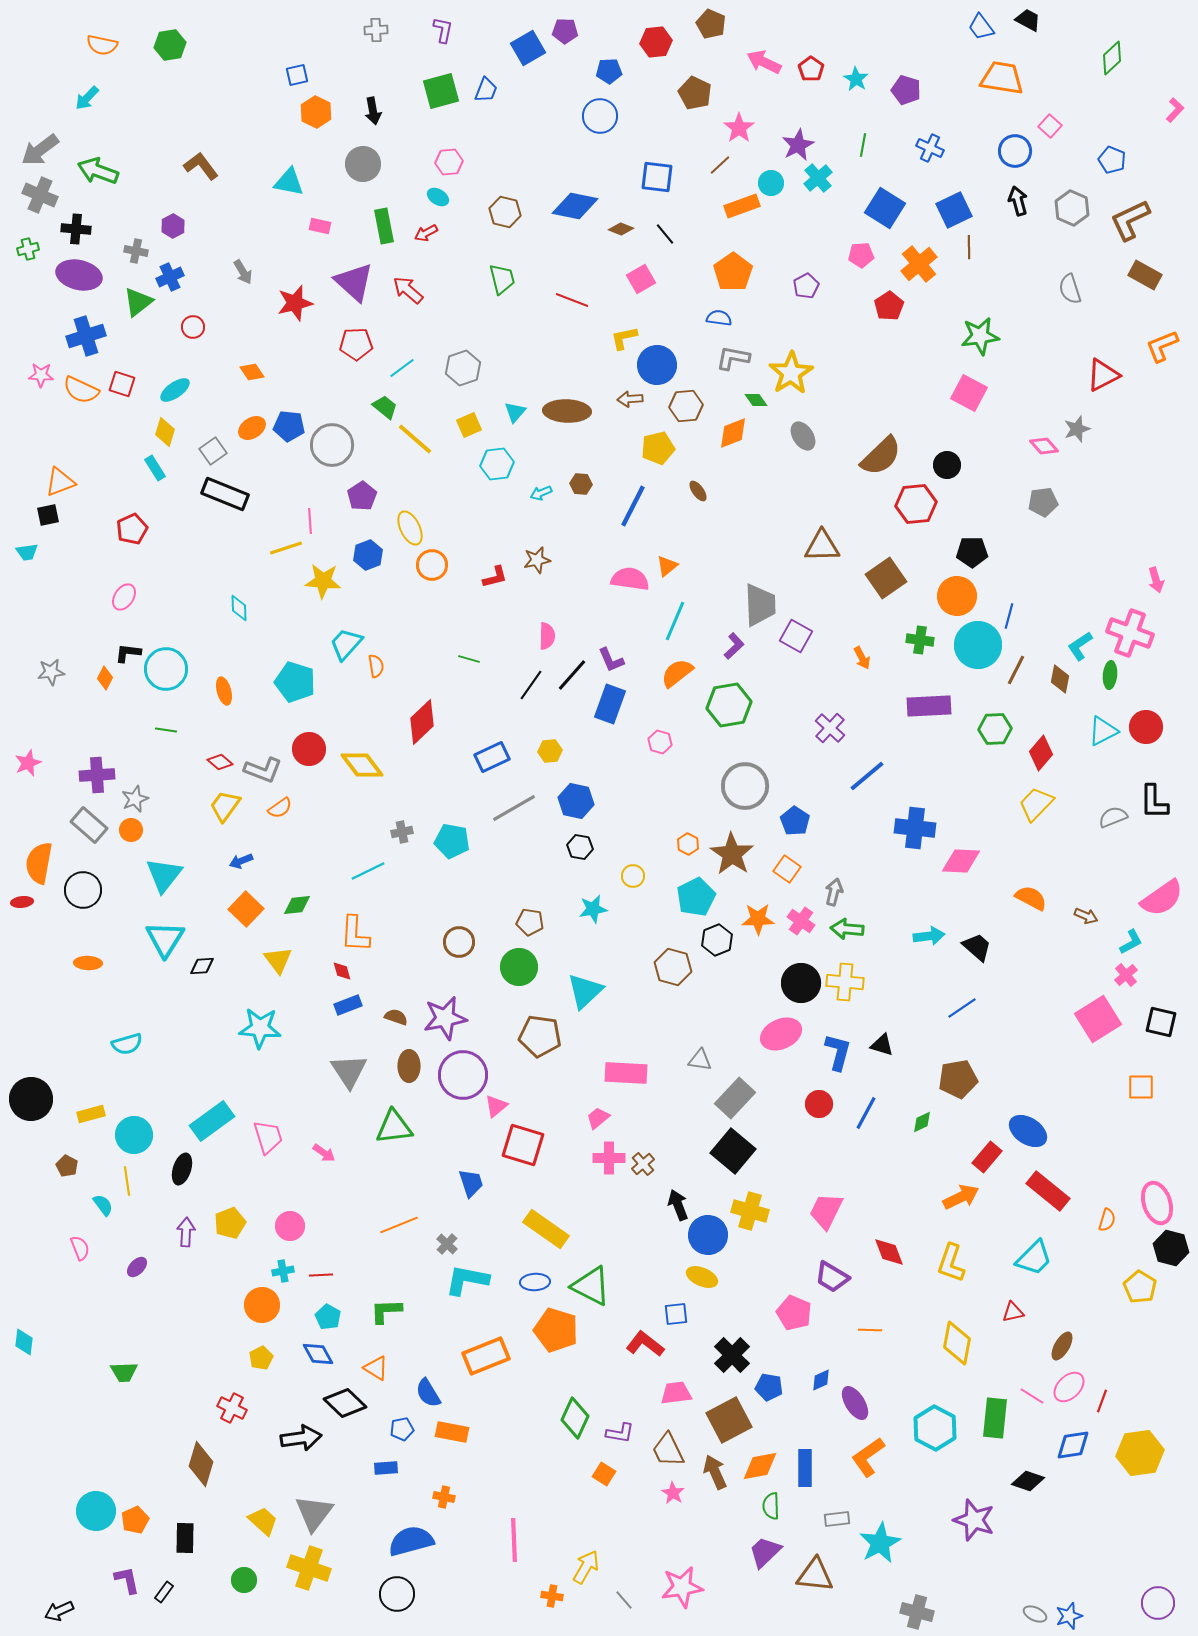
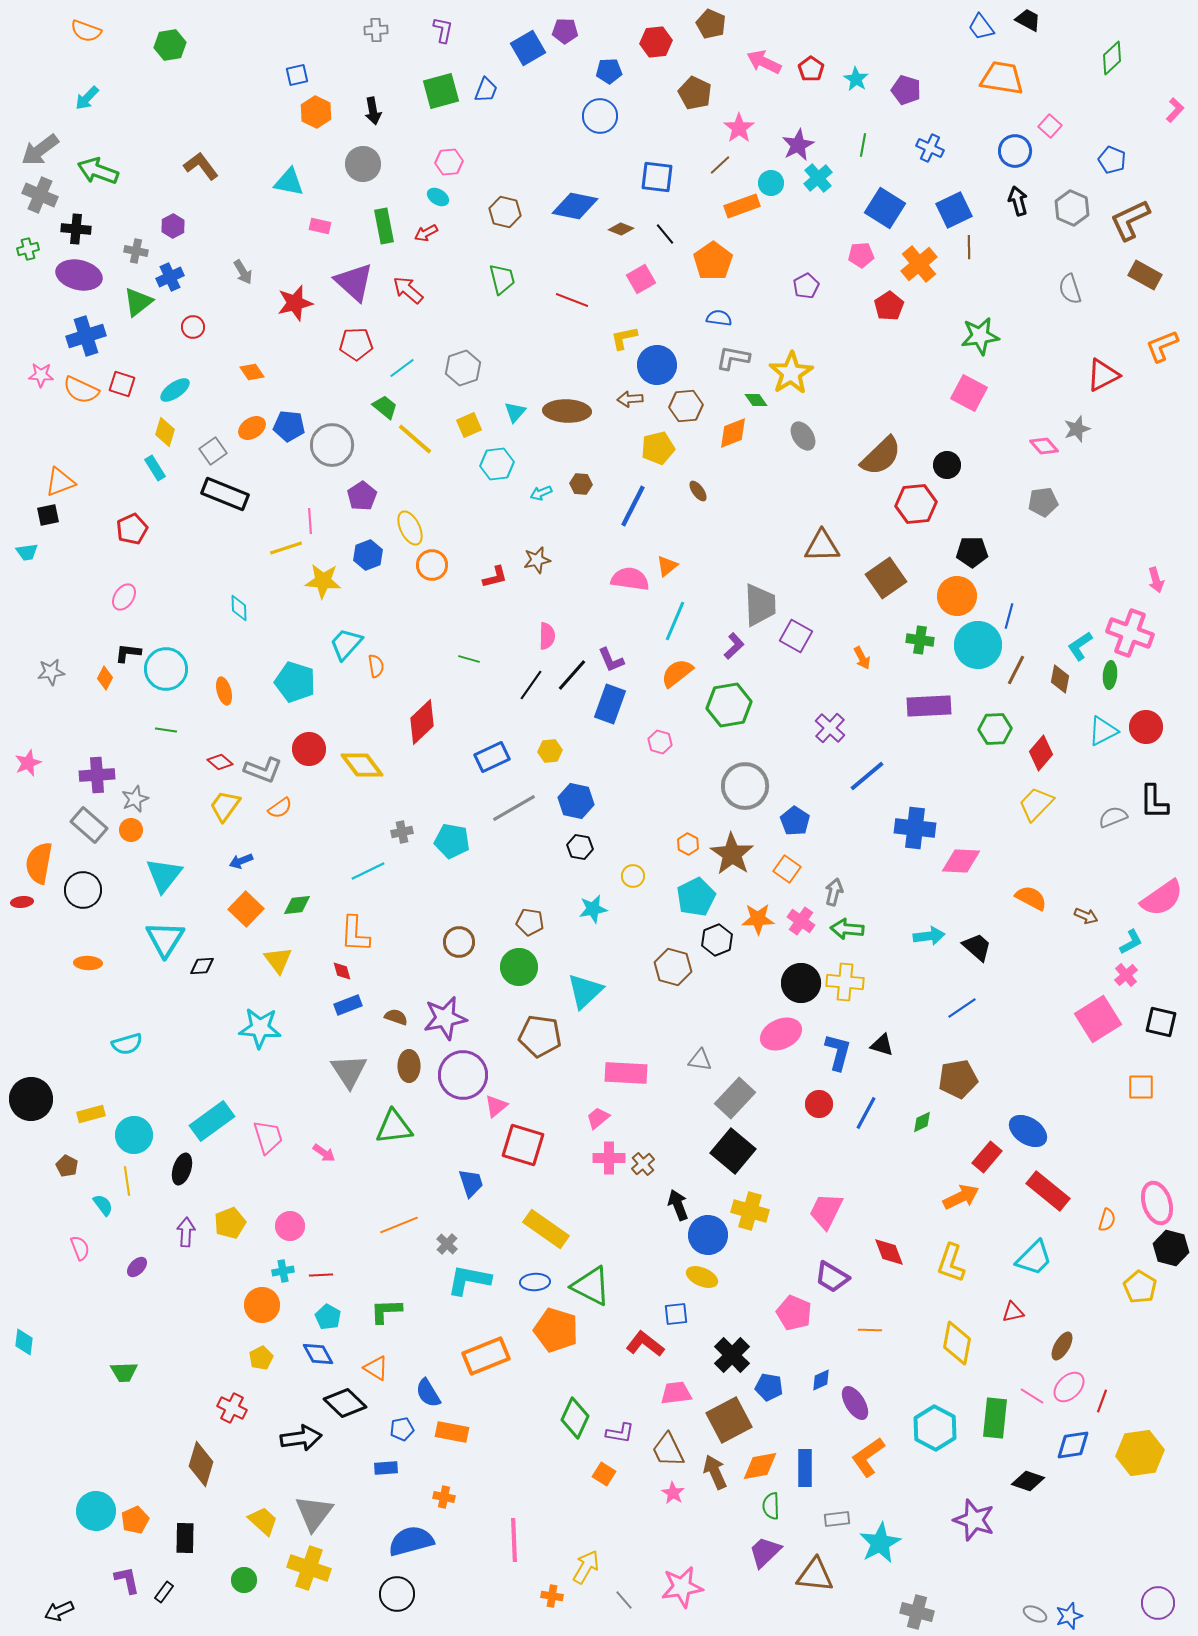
orange semicircle at (102, 45): moved 16 px left, 14 px up; rotated 8 degrees clockwise
orange pentagon at (733, 272): moved 20 px left, 11 px up
cyan L-shape at (467, 1280): moved 2 px right
